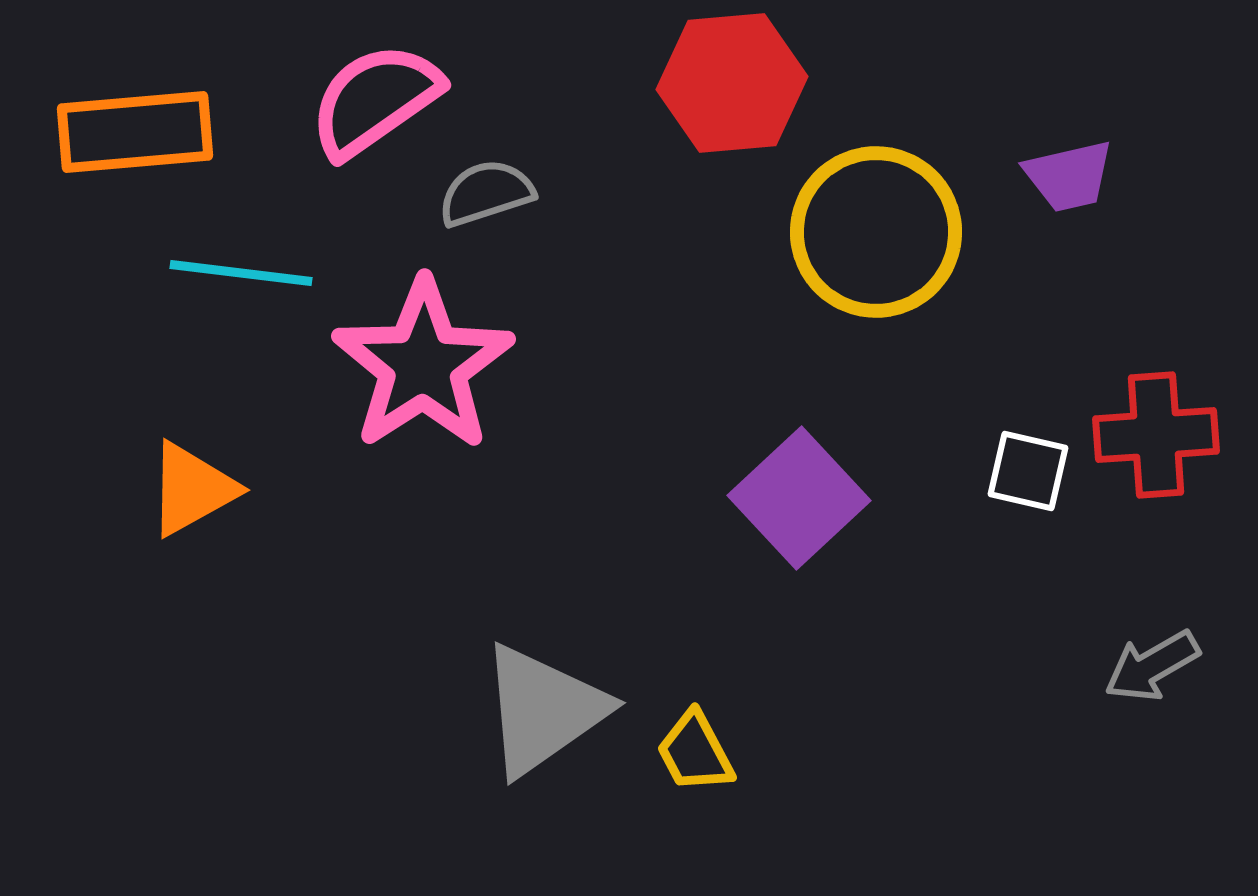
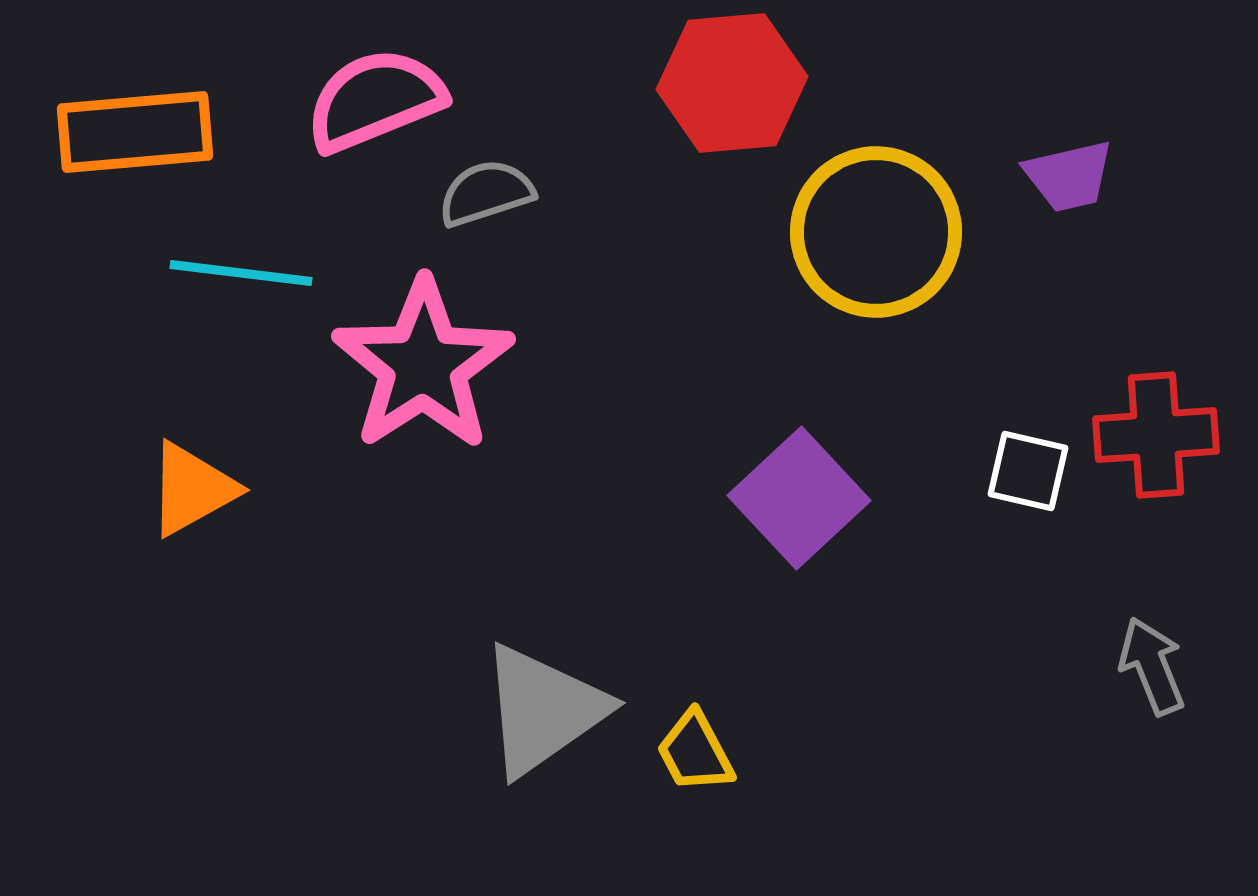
pink semicircle: rotated 13 degrees clockwise
gray arrow: rotated 98 degrees clockwise
